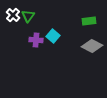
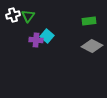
white cross: rotated 32 degrees clockwise
cyan square: moved 6 px left
